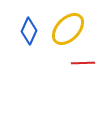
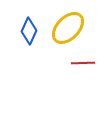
yellow ellipse: moved 1 px up
